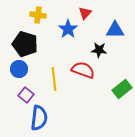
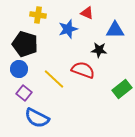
red triangle: moved 2 px right; rotated 48 degrees counterclockwise
blue star: rotated 18 degrees clockwise
yellow line: rotated 40 degrees counterclockwise
purple square: moved 2 px left, 2 px up
blue semicircle: moved 2 px left; rotated 110 degrees clockwise
